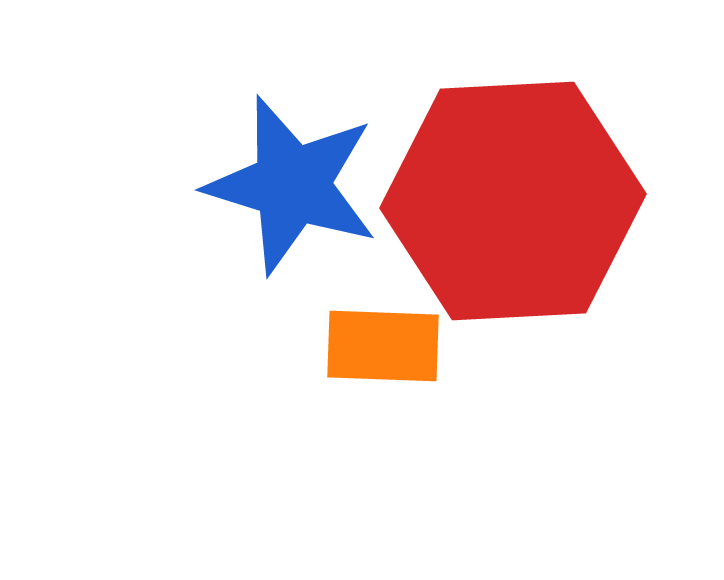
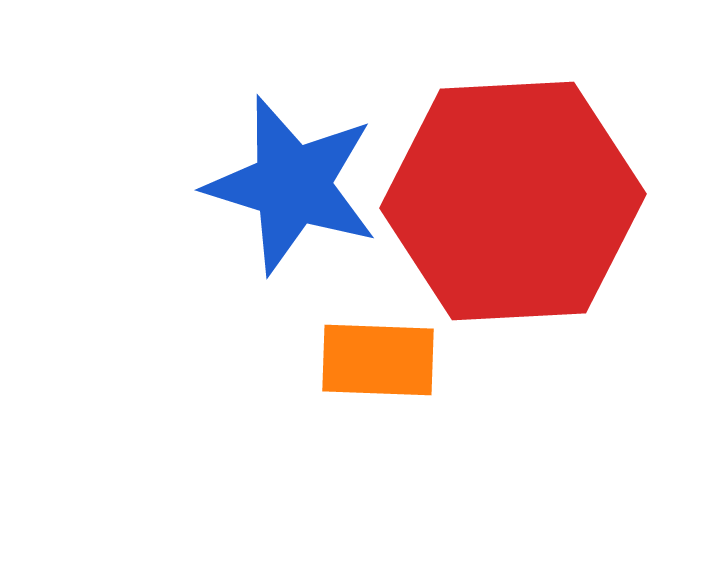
orange rectangle: moved 5 px left, 14 px down
